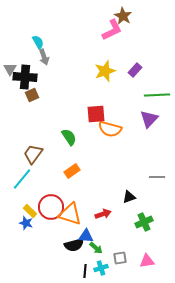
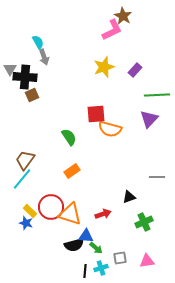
yellow star: moved 1 px left, 4 px up
brown trapezoid: moved 8 px left, 6 px down
